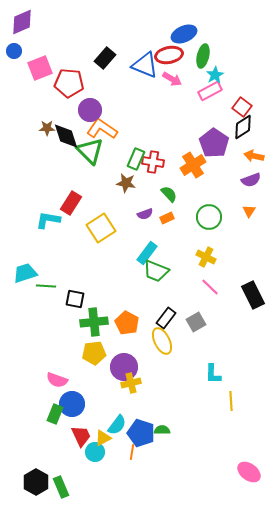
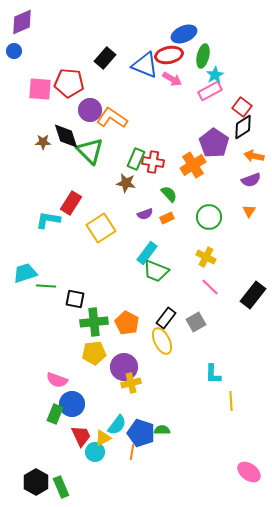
pink square at (40, 68): moved 21 px down; rotated 25 degrees clockwise
brown star at (47, 128): moved 4 px left, 14 px down
orange L-shape at (102, 129): moved 10 px right, 11 px up
black rectangle at (253, 295): rotated 64 degrees clockwise
